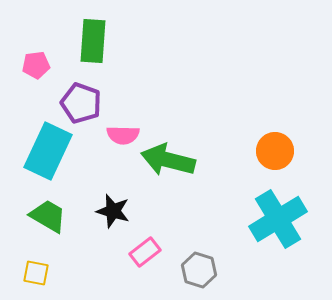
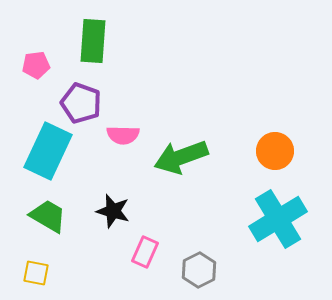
green arrow: moved 13 px right, 3 px up; rotated 34 degrees counterclockwise
pink rectangle: rotated 28 degrees counterclockwise
gray hexagon: rotated 16 degrees clockwise
